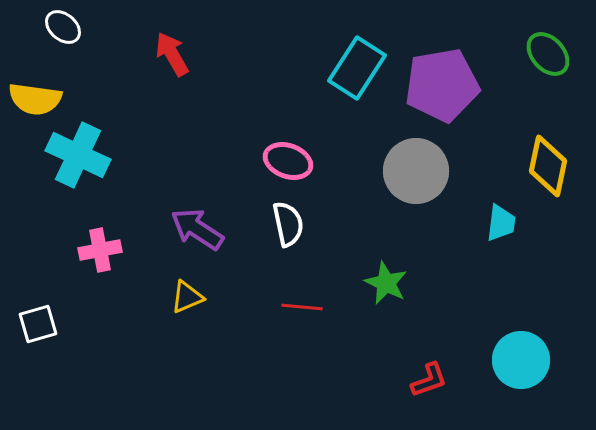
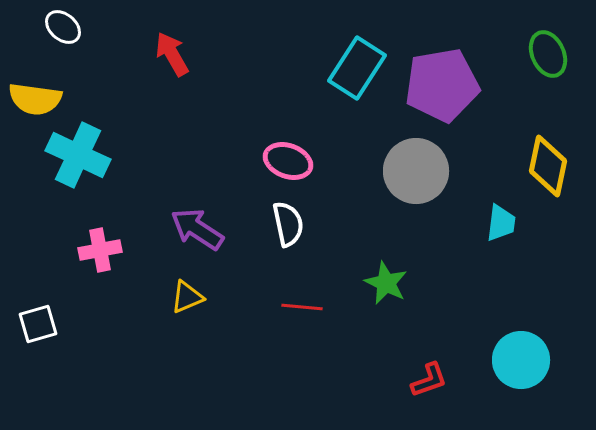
green ellipse: rotated 18 degrees clockwise
